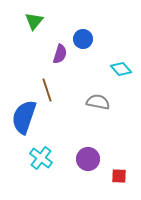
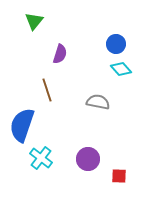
blue circle: moved 33 px right, 5 px down
blue semicircle: moved 2 px left, 8 px down
